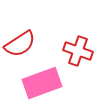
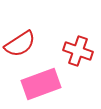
pink rectangle: moved 1 px left, 1 px down
